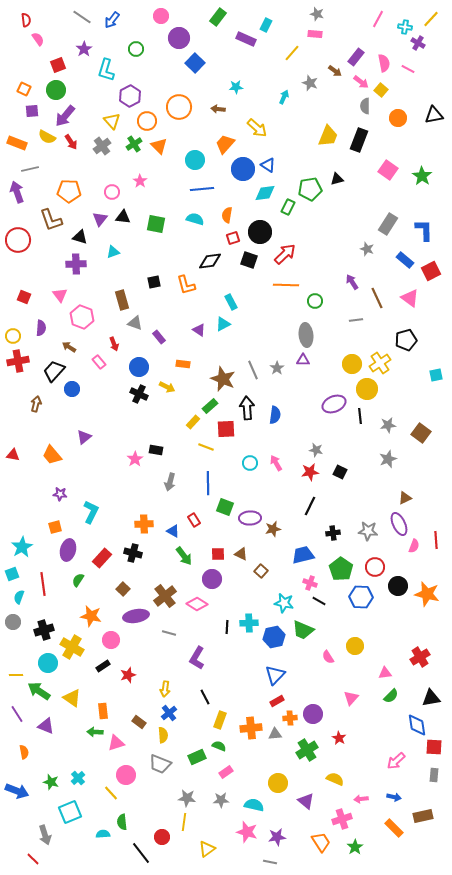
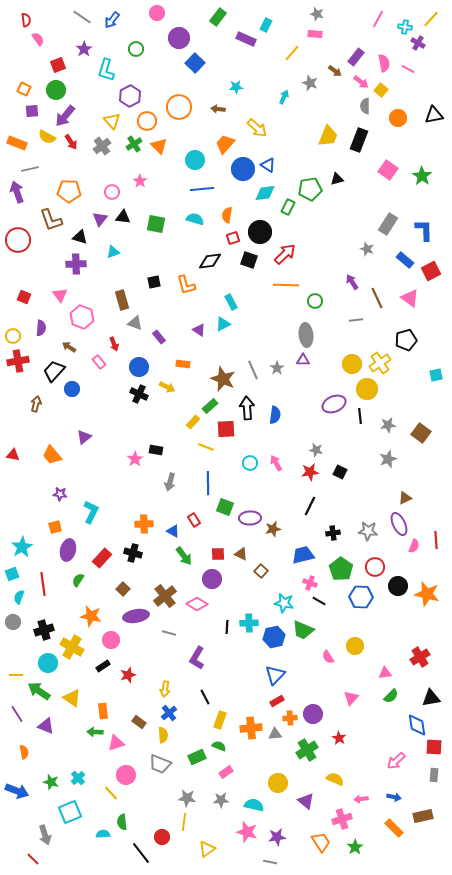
pink circle at (161, 16): moved 4 px left, 3 px up
